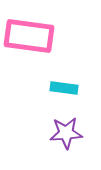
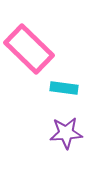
pink rectangle: moved 13 px down; rotated 36 degrees clockwise
